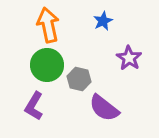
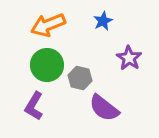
orange arrow: rotated 100 degrees counterclockwise
gray hexagon: moved 1 px right, 1 px up
